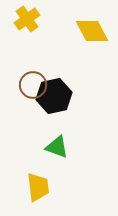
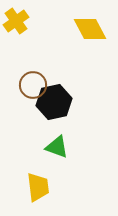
yellow cross: moved 11 px left, 2 px down
yellow diamond: moved 2 px left, 2 px up
black hexagon: moved 6 px down
